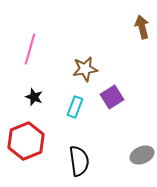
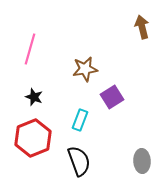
cyan rectangle: moved 5 px right, 13 px down
red hexagon: moved 7 px right, 3 px up
gray ellipse: moved 6 px down; rotated 70 degrees counterclockwise
black semicircle: rotated 12 degrees counterclockwise
